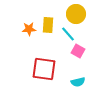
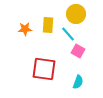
orange star: moved 4 px left
cyan semicircle: rotated 56 degrees counterclockwise
